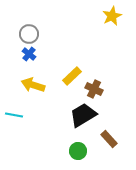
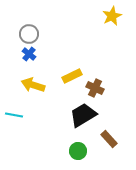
yellow rectangle: rotated 18 degrees clockwise
brown cross: moved 1 px right, 1 px up
